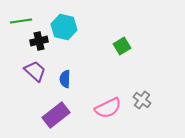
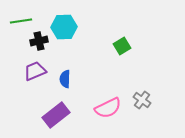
cyan hexagon: rotated 15 degrees counterclockwise
purple trapezoid: rotated 65 degrees counterclockwise
